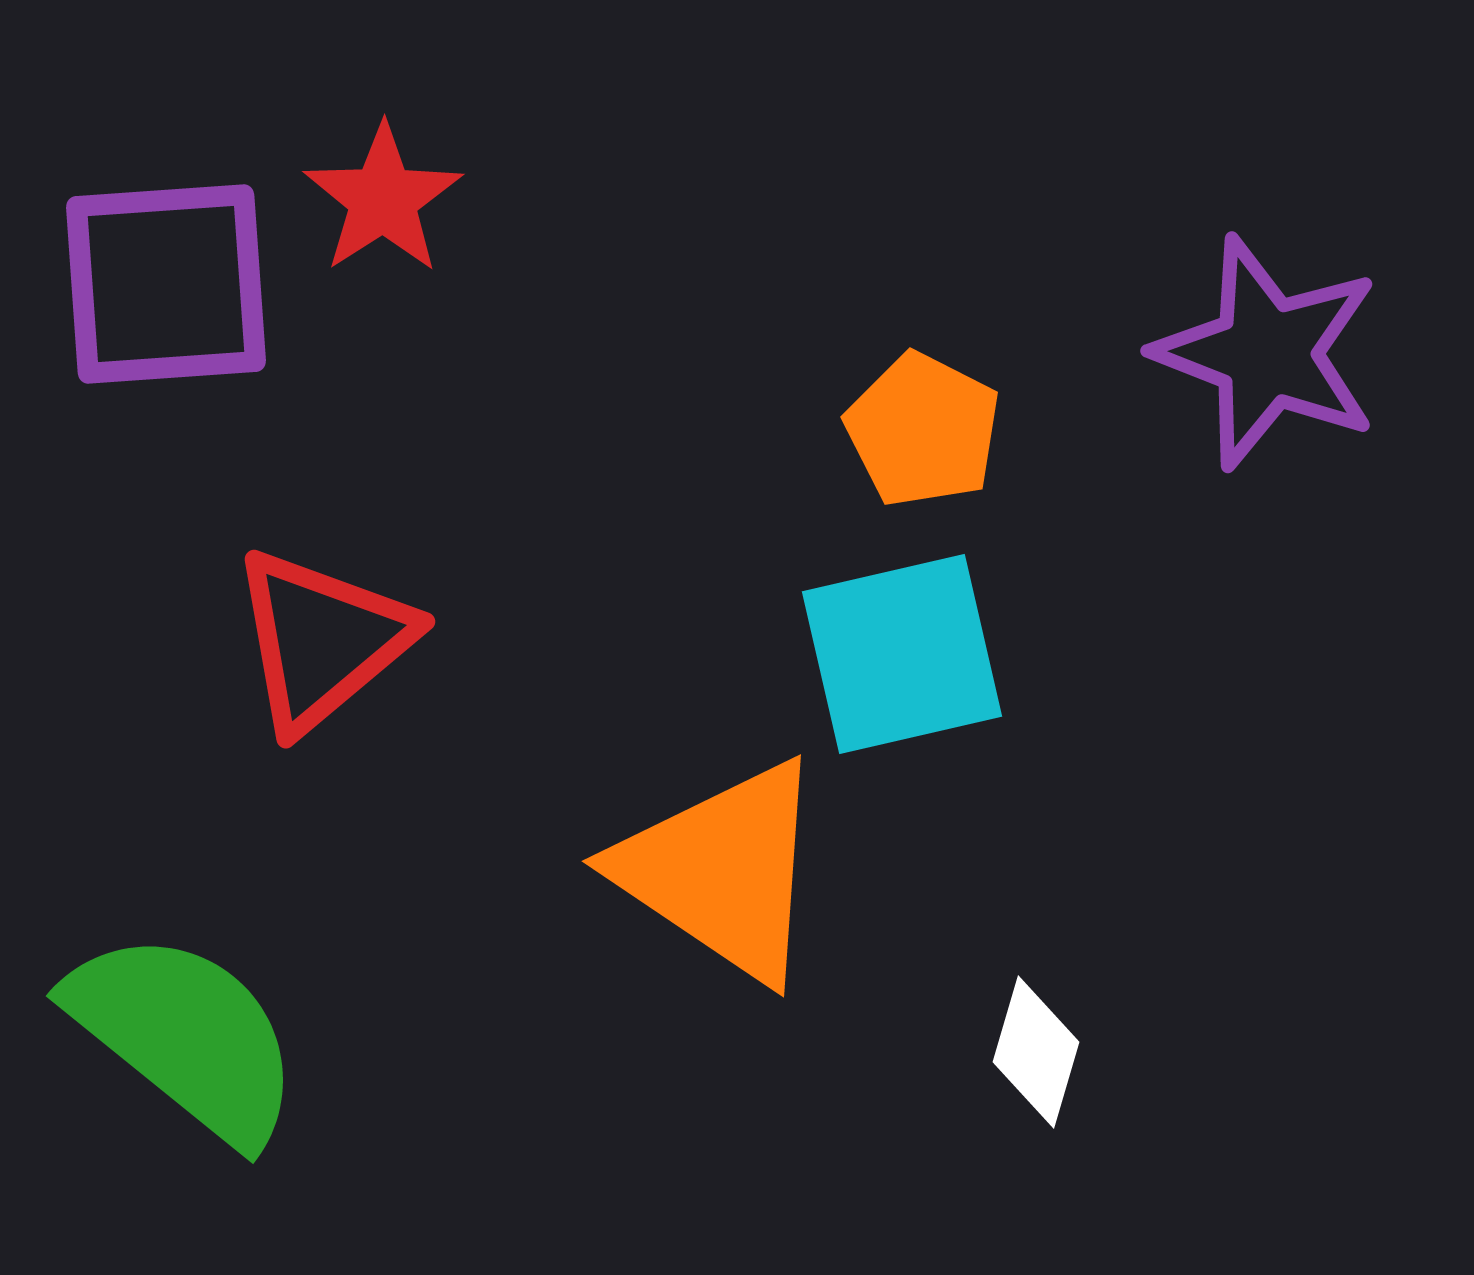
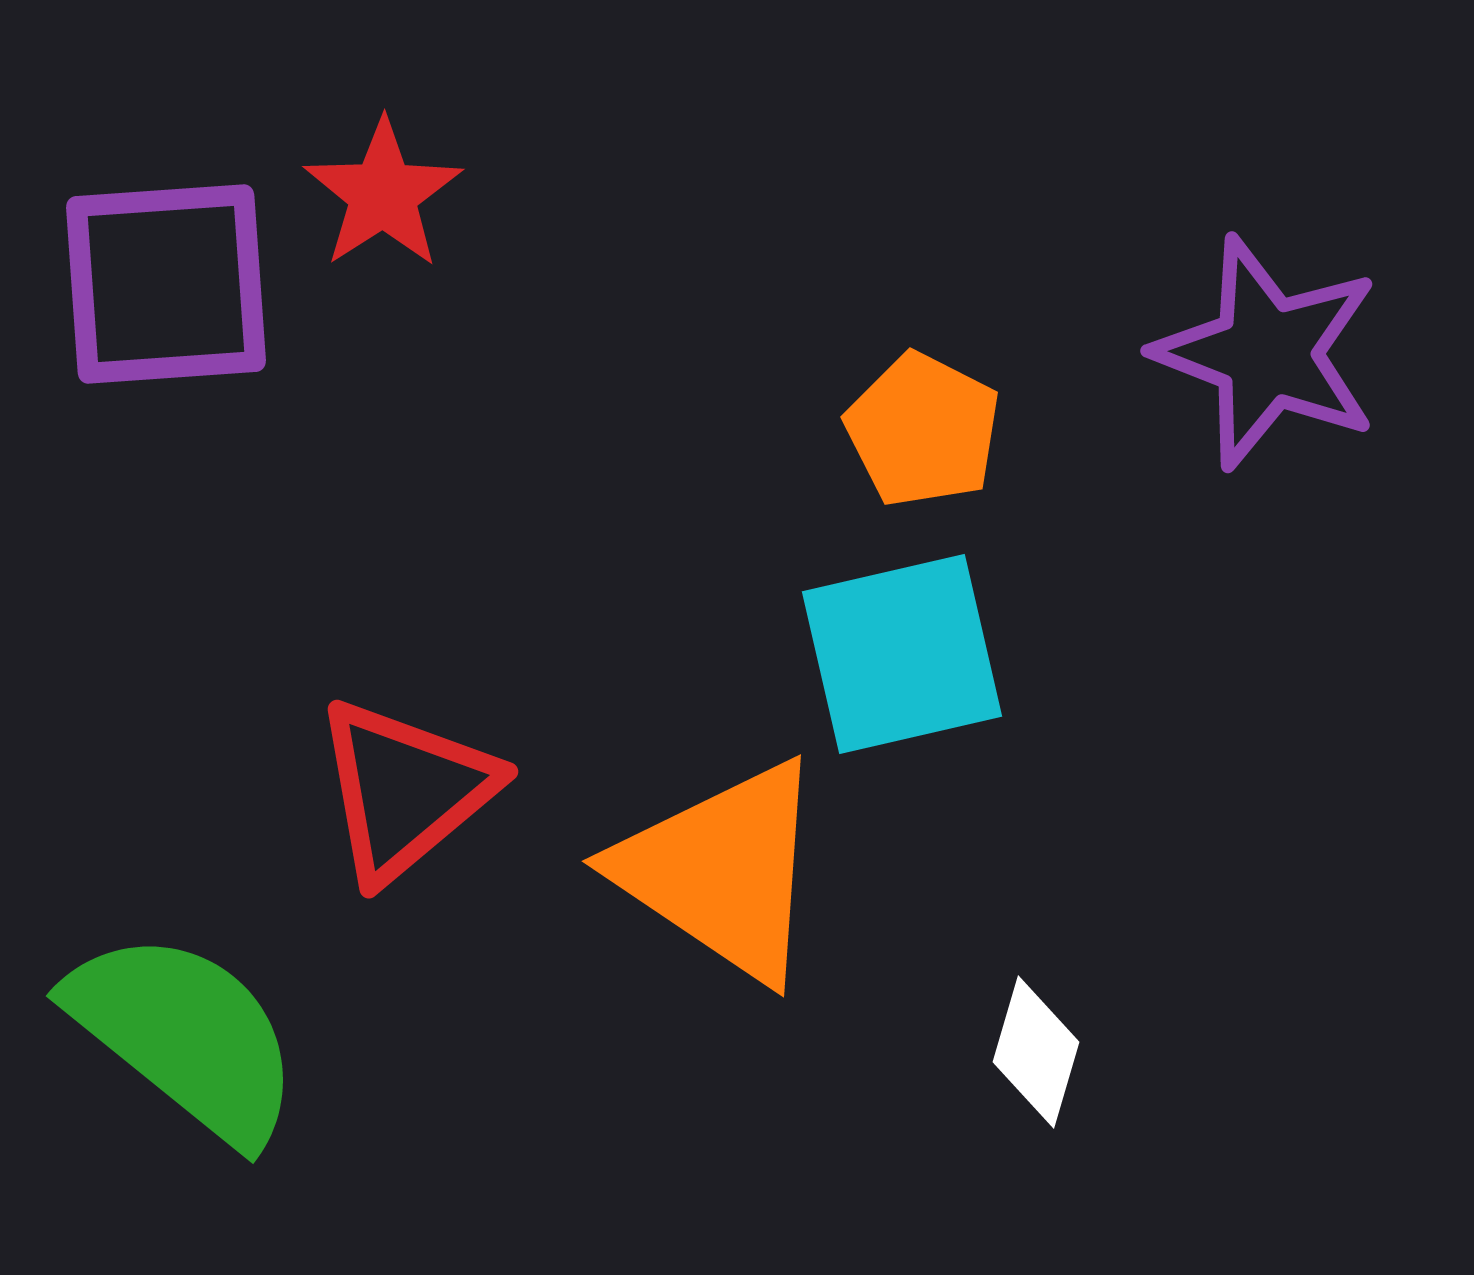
red star: moved 5 px up
red triangle: moved 83 px right, 150 px down
